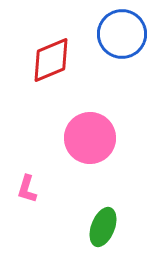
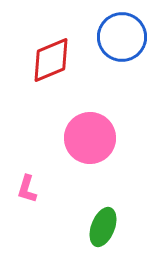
blue circle: moved 3 px down
